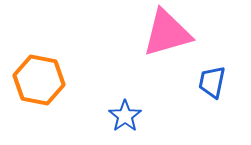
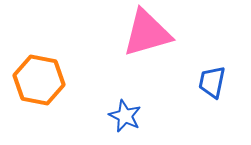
pink triangle: moved 20 px left
blue star: rotated 12 degrees counterclockwise
